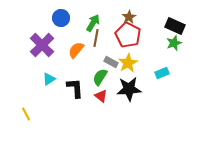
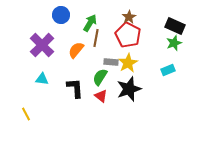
blue circle: moved 3 px up
green arrow: moved 3 px left
gray rectangle: rotated 24 degrees counterclockwise
cyan rectangle: moved 6 px right, 3 px up
cyan triangle: moved 7 px left; rotated 40 degrees clockwise
black star: rotated 15 degrees counterclockwise
